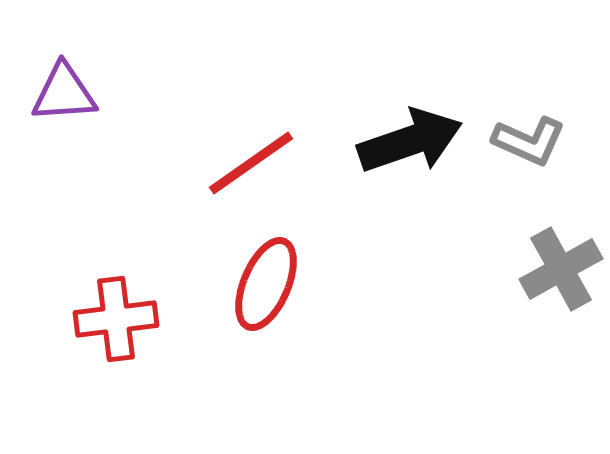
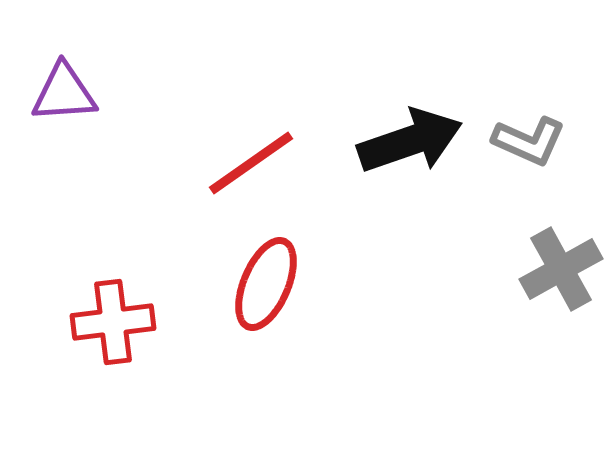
red cross: moved 3 px left, 3 px down
